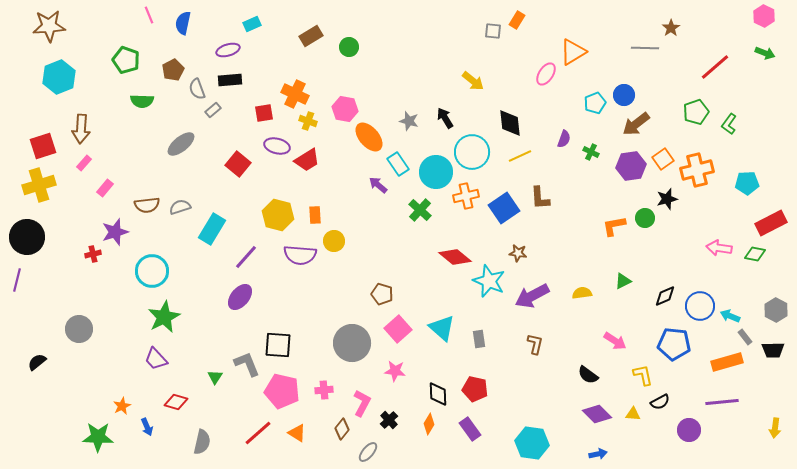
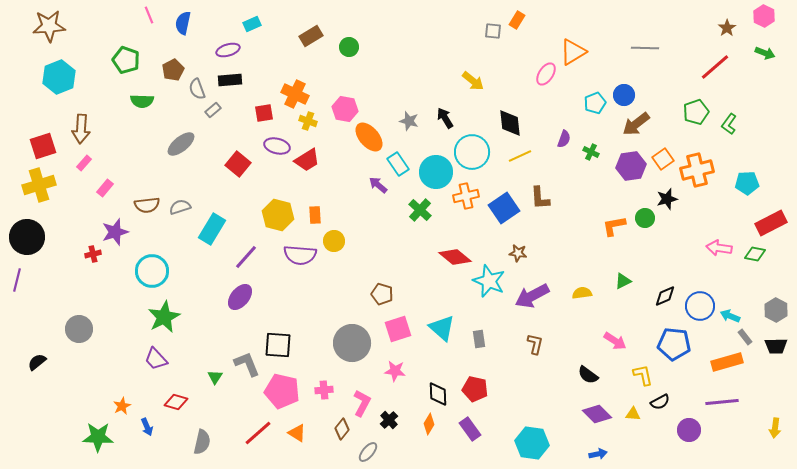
brown star at (671, 28): moved 56 px right
pink square at (398, 329): rotated 24 degrees clockwise
black trapezoid at (773, 350): moved 3 px right, 4 px up
